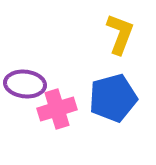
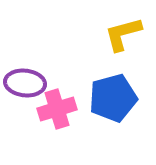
yellow L-shape: moved 3 px right; rotated 126 degrees counterclockwise
purple ellipse: moved 1 px up
